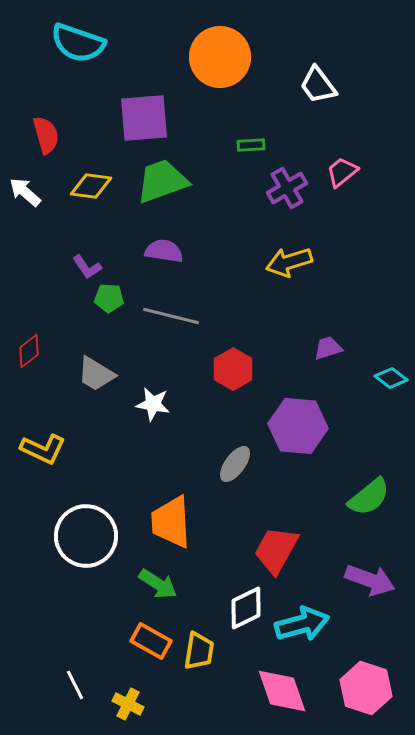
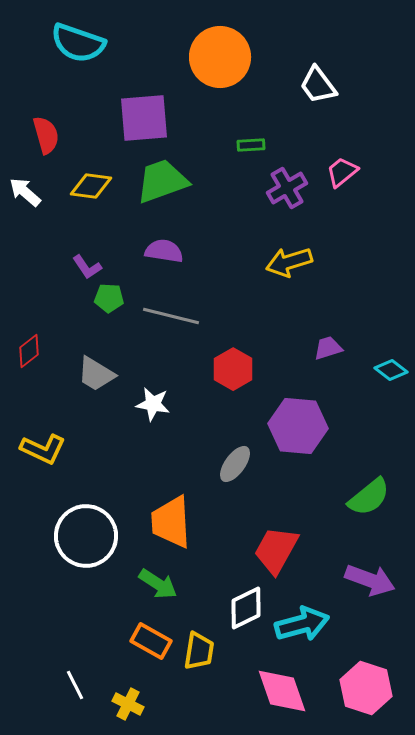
cyan diamond: moved 8 px up
